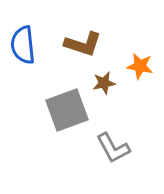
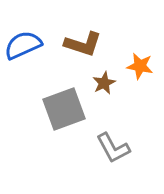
blue semicircle: rotated 72 degrees clockwise
brown star: rotated 15 degrees counterclockwise
gray square: moved 3 px left, 1 px up
